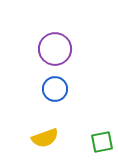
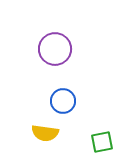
blue circle: moved 8 px right, 12 px down
yellow semicircle: moved 5 px up; rotated 28 degrees clockwise
